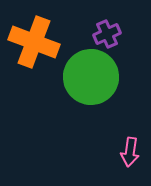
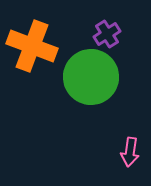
purple cross: rotated 8 degrees counterclockwise
orange cross: moved 2 px left, 4 px down
